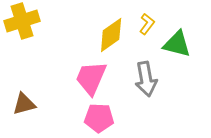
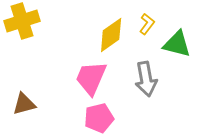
pink pentagon: rotated 16 degrees counterclockwise
